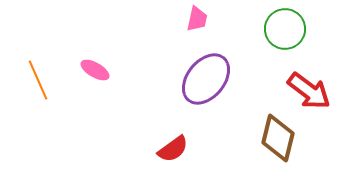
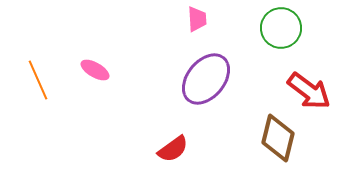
pink trapezoid: rotated 16 degrees counterclockwise
green circle: moved 4 px left, 1 px up
